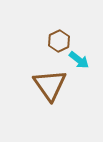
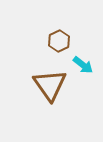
cyan arrow: moved 4 px right, 5 px down
